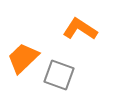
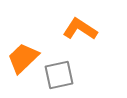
gray square: rotated 32 degrees counterclockwise
